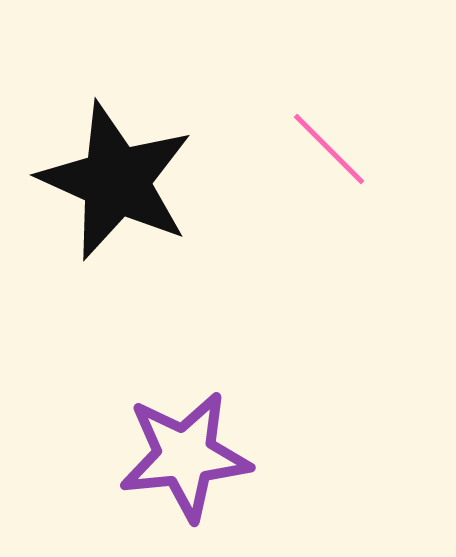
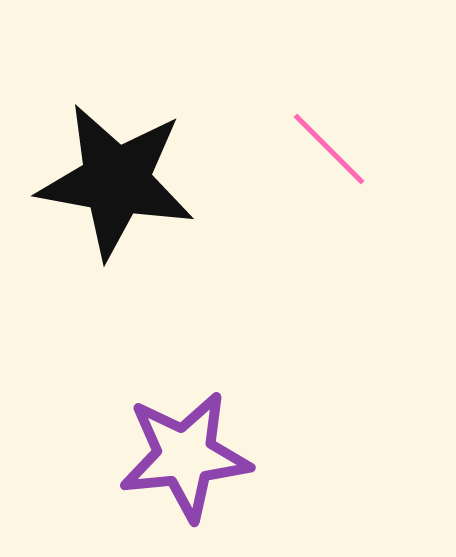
black star: rotated 14 degrees counterclockwise
